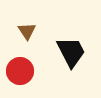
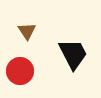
black trapezoid: moved 2 px right, 2 px down
